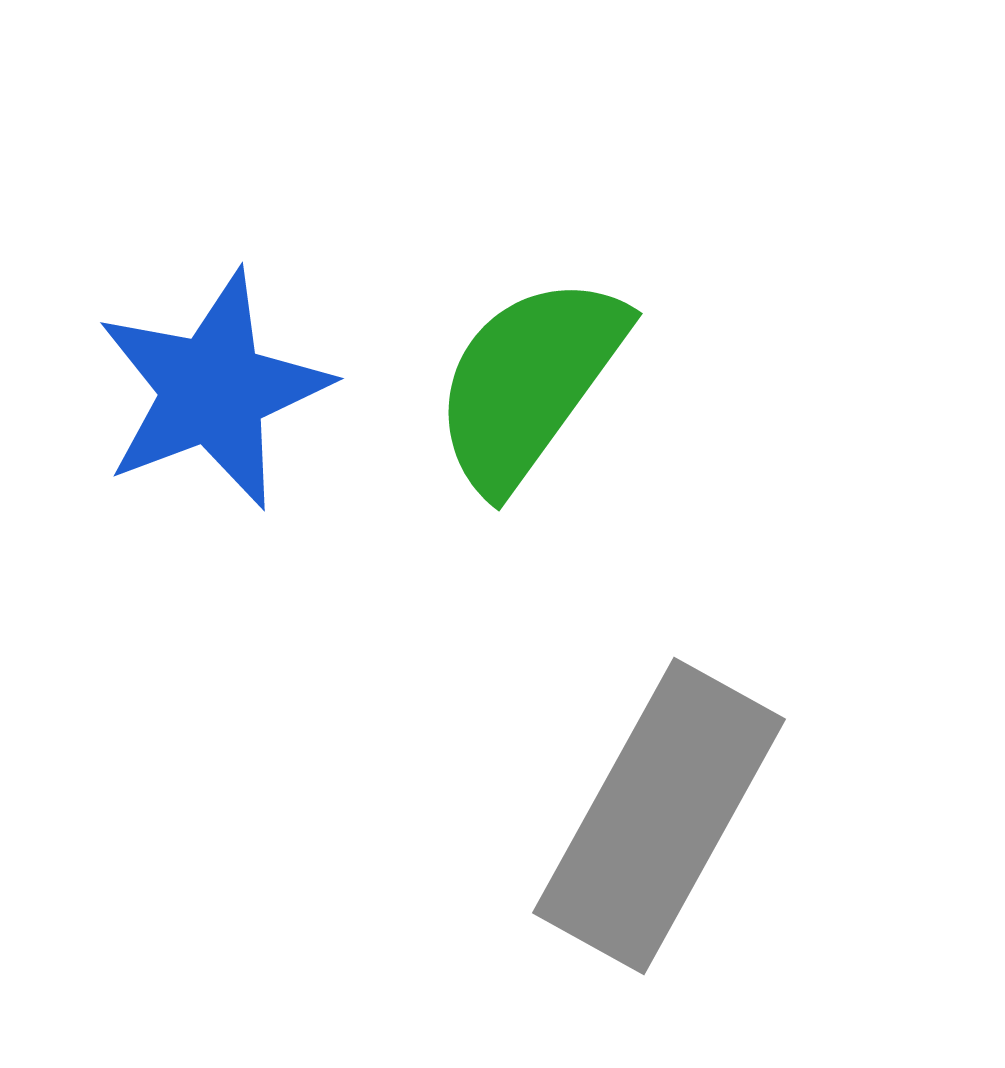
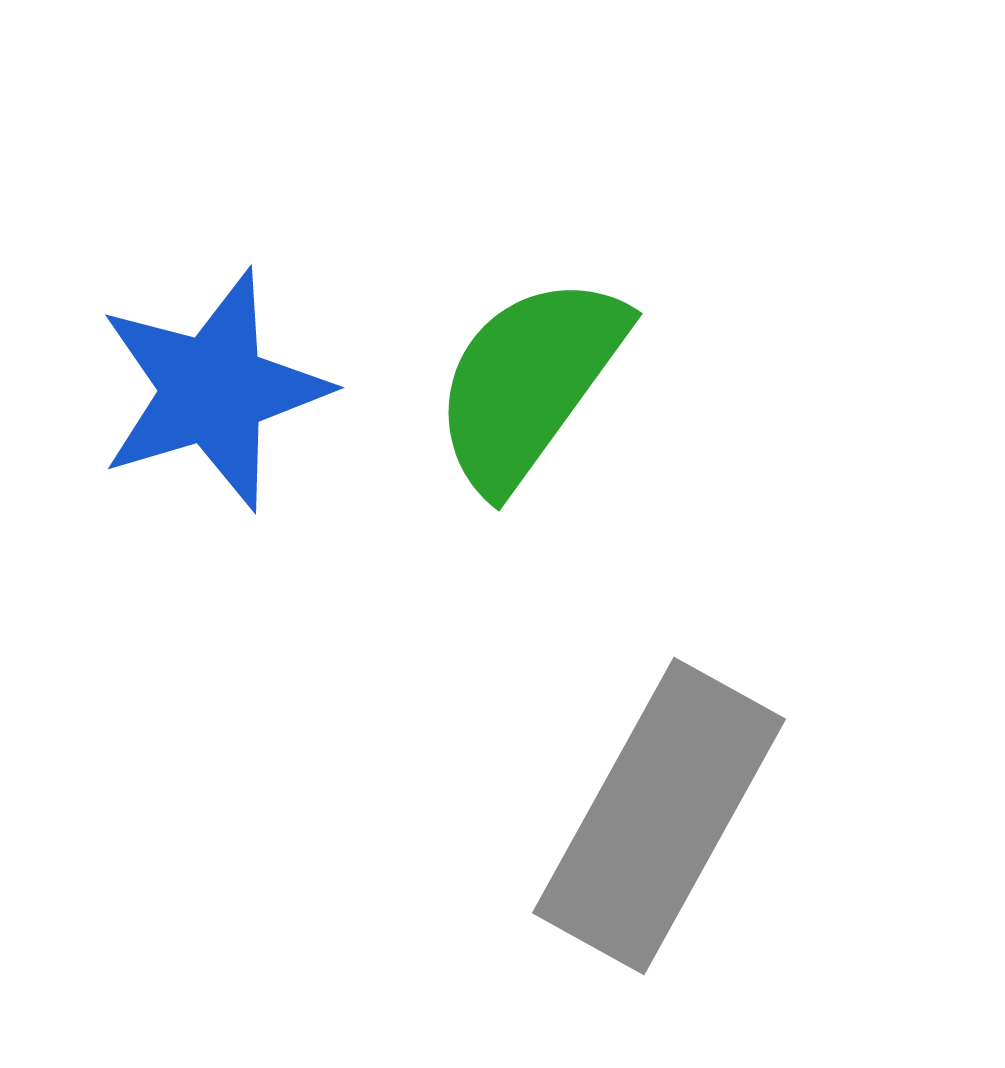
blue star: rotated 4 degrees clockwise
